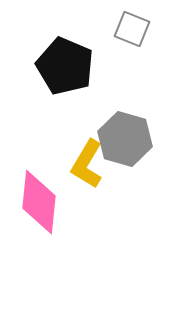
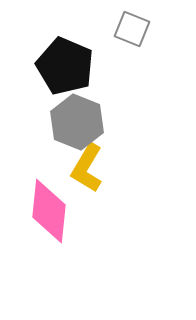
gray hexagon: moved 48 px left, 17 px up; rotated 6 degrees clockwise
yellow L-shape: moved 4 px down
pink diamond: moved 10 px right, 9 px down
